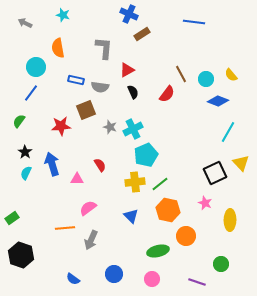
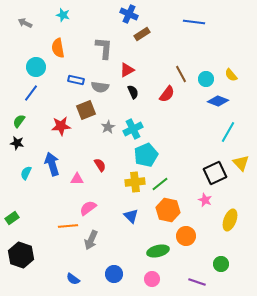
gray star at (110, 127): moved 2 px left; rotated 24 degrees clockwise
black star at (25, 152): moved 8 px left, 9 px up; rotated 24 degrees counterclockwise
pink star at (205, 203): moved 3 px up
yellow ellipse at (230, 220): rotated 20 degrees clockwise
orange line at (65, 228): moved 3 px right, 2 px up
